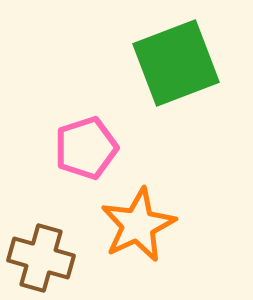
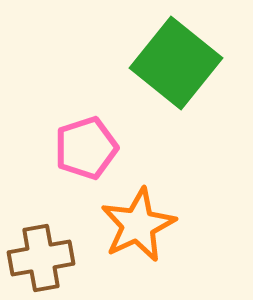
green square: rotated 30 degrees counterclockwise
brown cross: rotated 26 degrees counterclockwise
